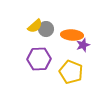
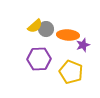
orange ellipse: moved 4 px left
